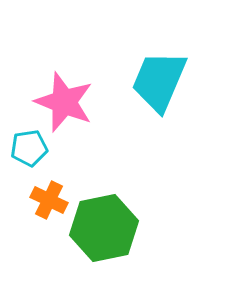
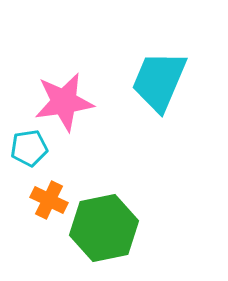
pink star: rotated 30 degrees counterclockwise
